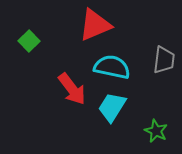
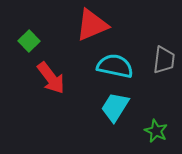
red triangle: moved 3 px left
cyan semicircle: moved 3 px right, 1 px up
red arrow: moved 21 px left, 11 px up
cyan trapezoid: moved 3 px right
